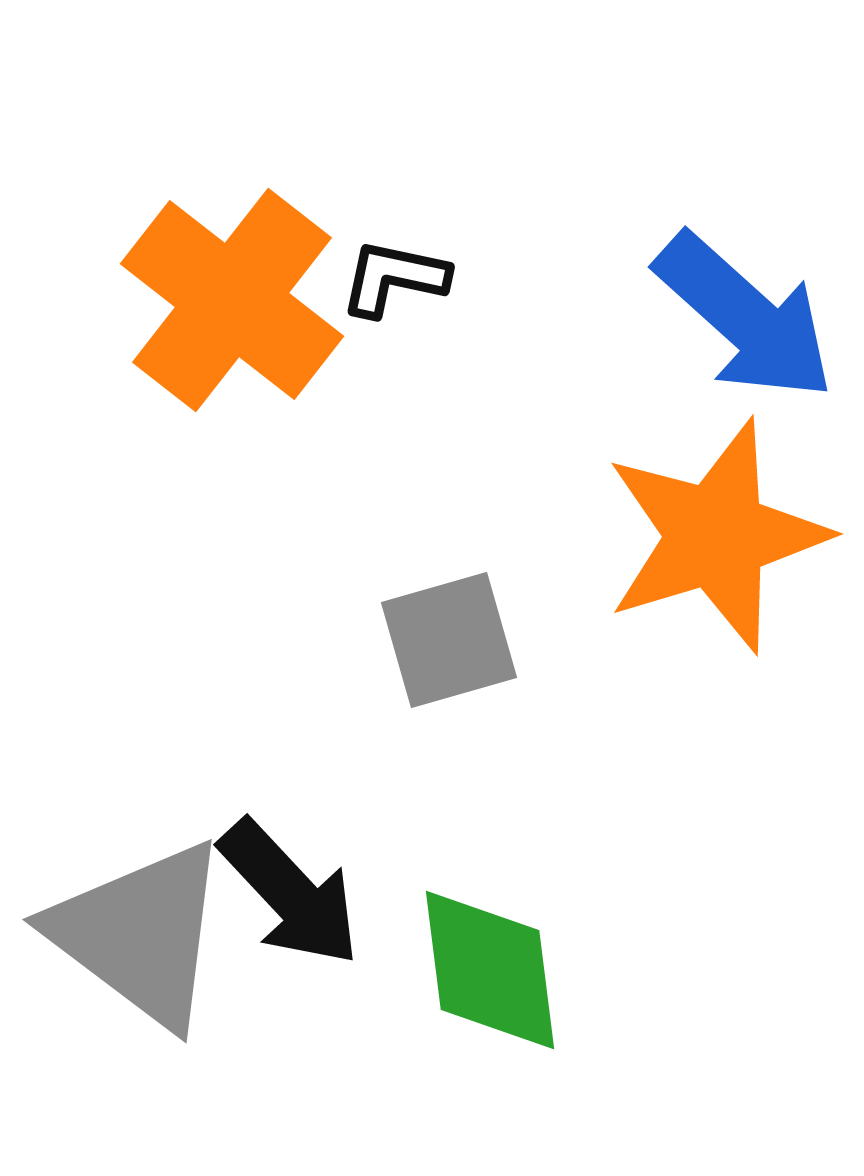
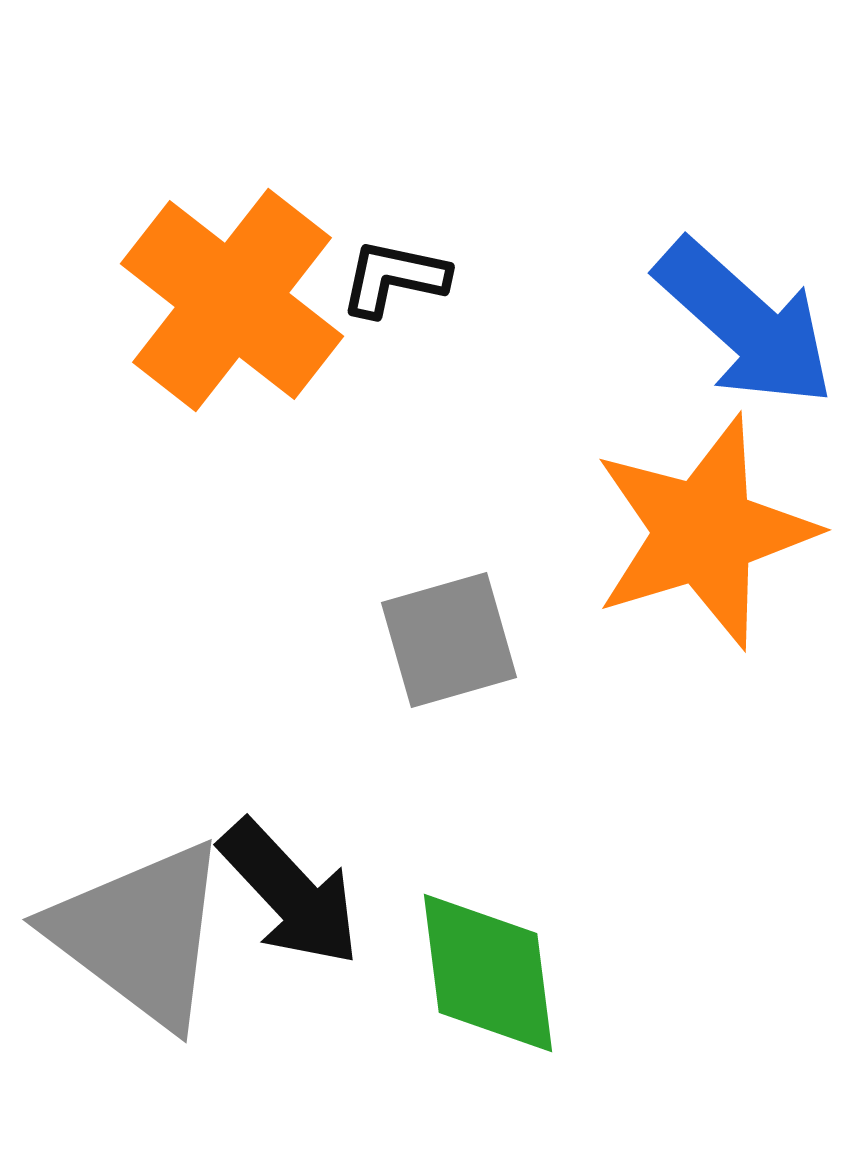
blue arrow: moved 6 px down
orange star: moved 12 px left, 4 px up
green diamond: moved 2 px left, 3 px down
